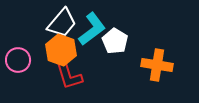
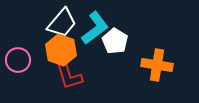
cyan L-shape: moved 3 px right, 1 px up
